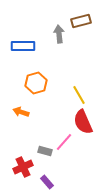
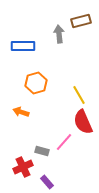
gray rectangle: moved 3 px left
